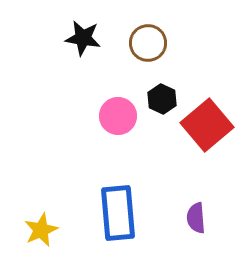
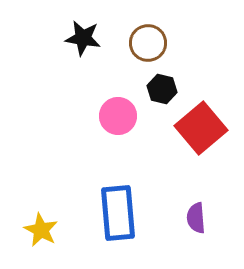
black hexagon: moved 10 px up; rotated 12 degrees counterclockwise
red square: moved 6 px left, 3 px down
yellow star: rotated 20 degrees counterclockwise
